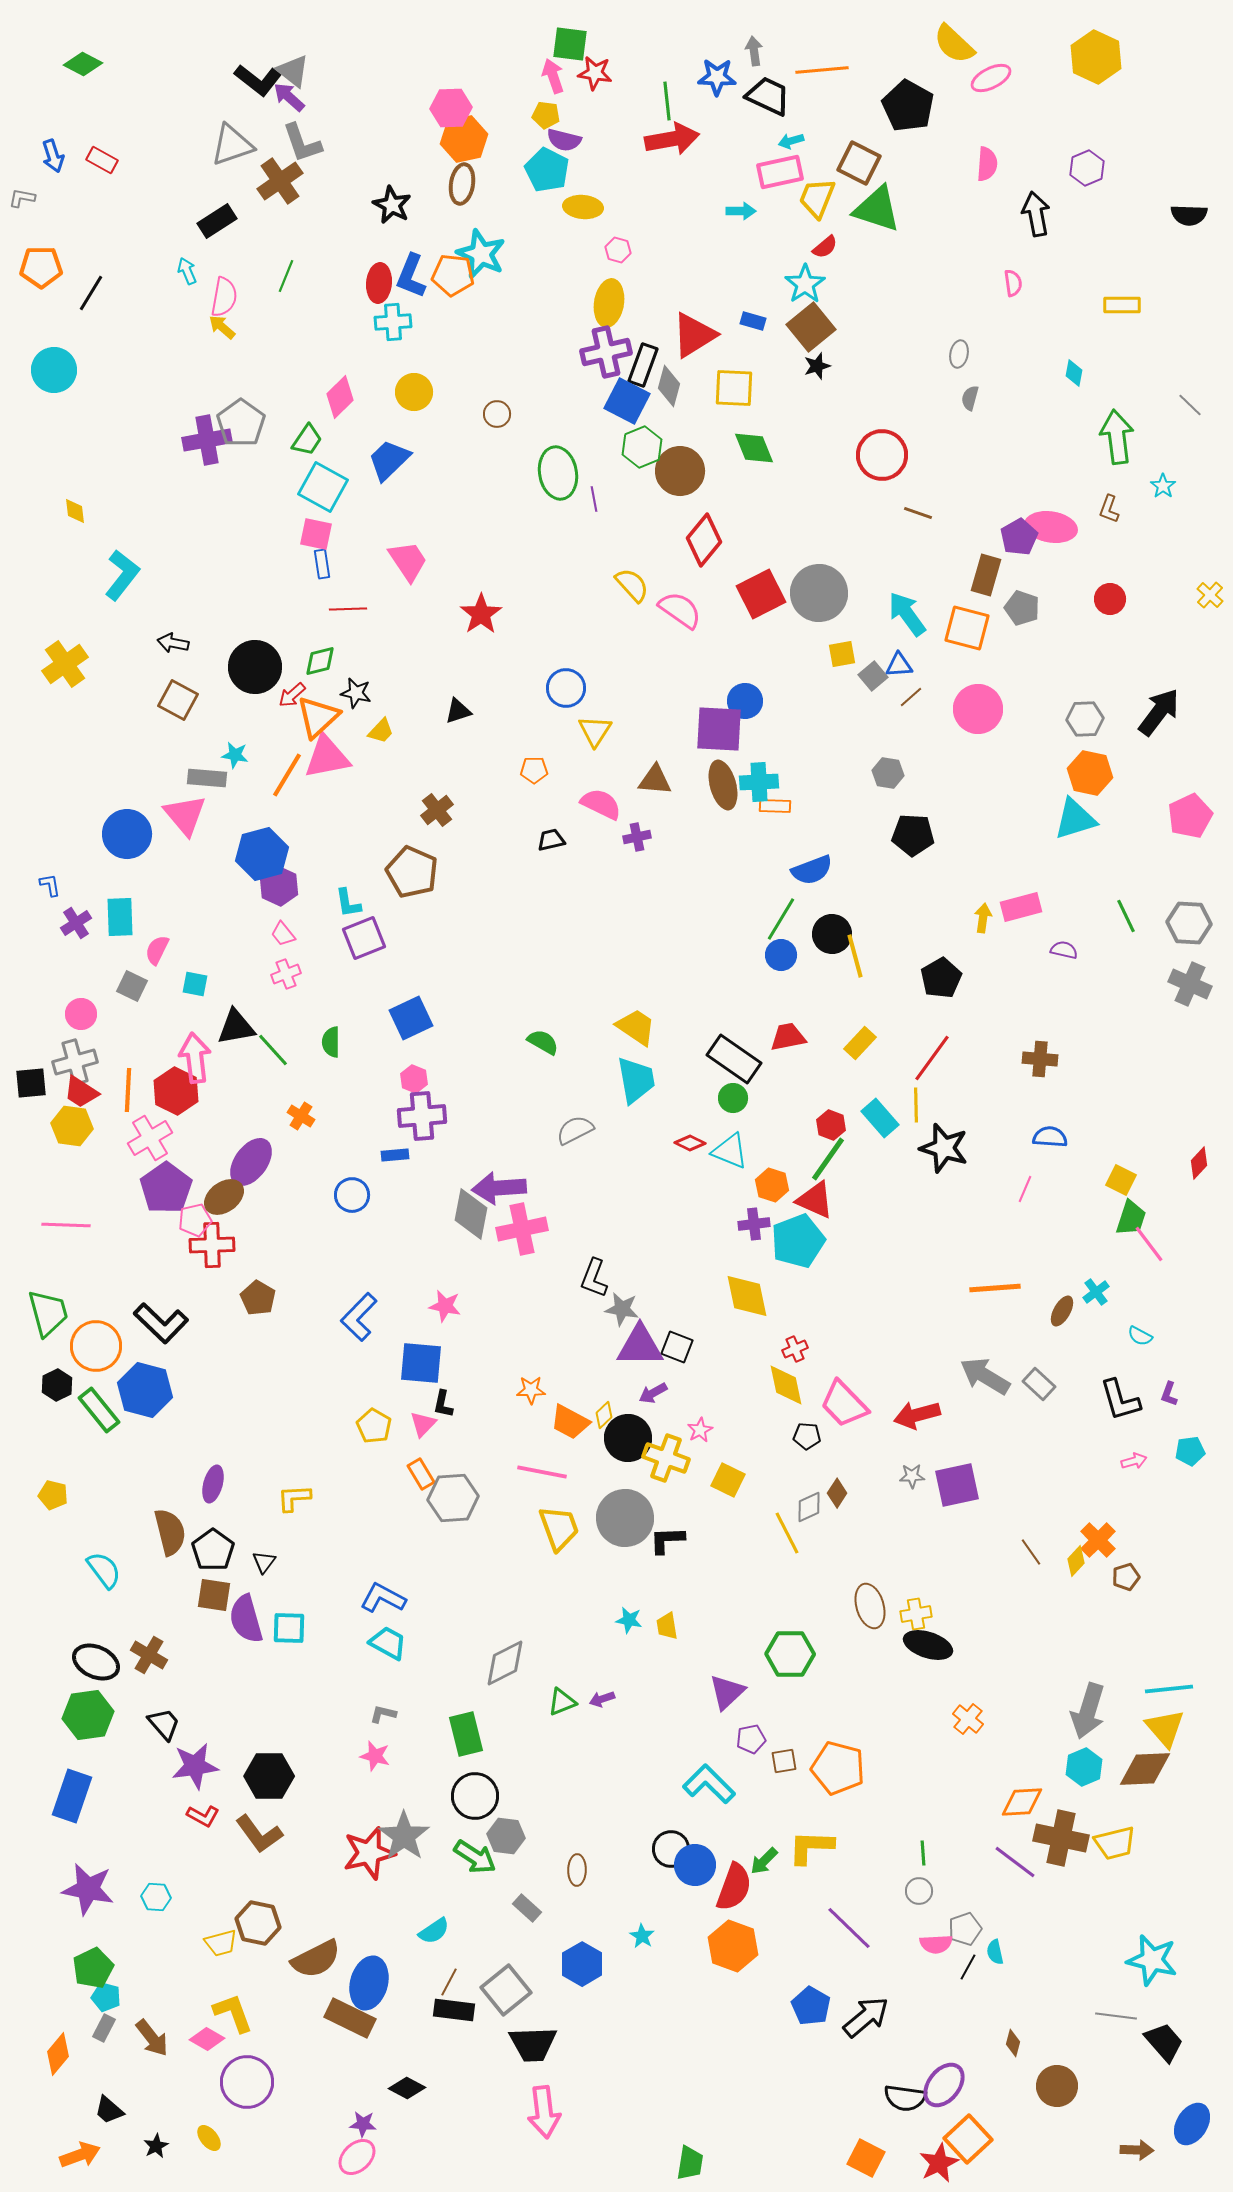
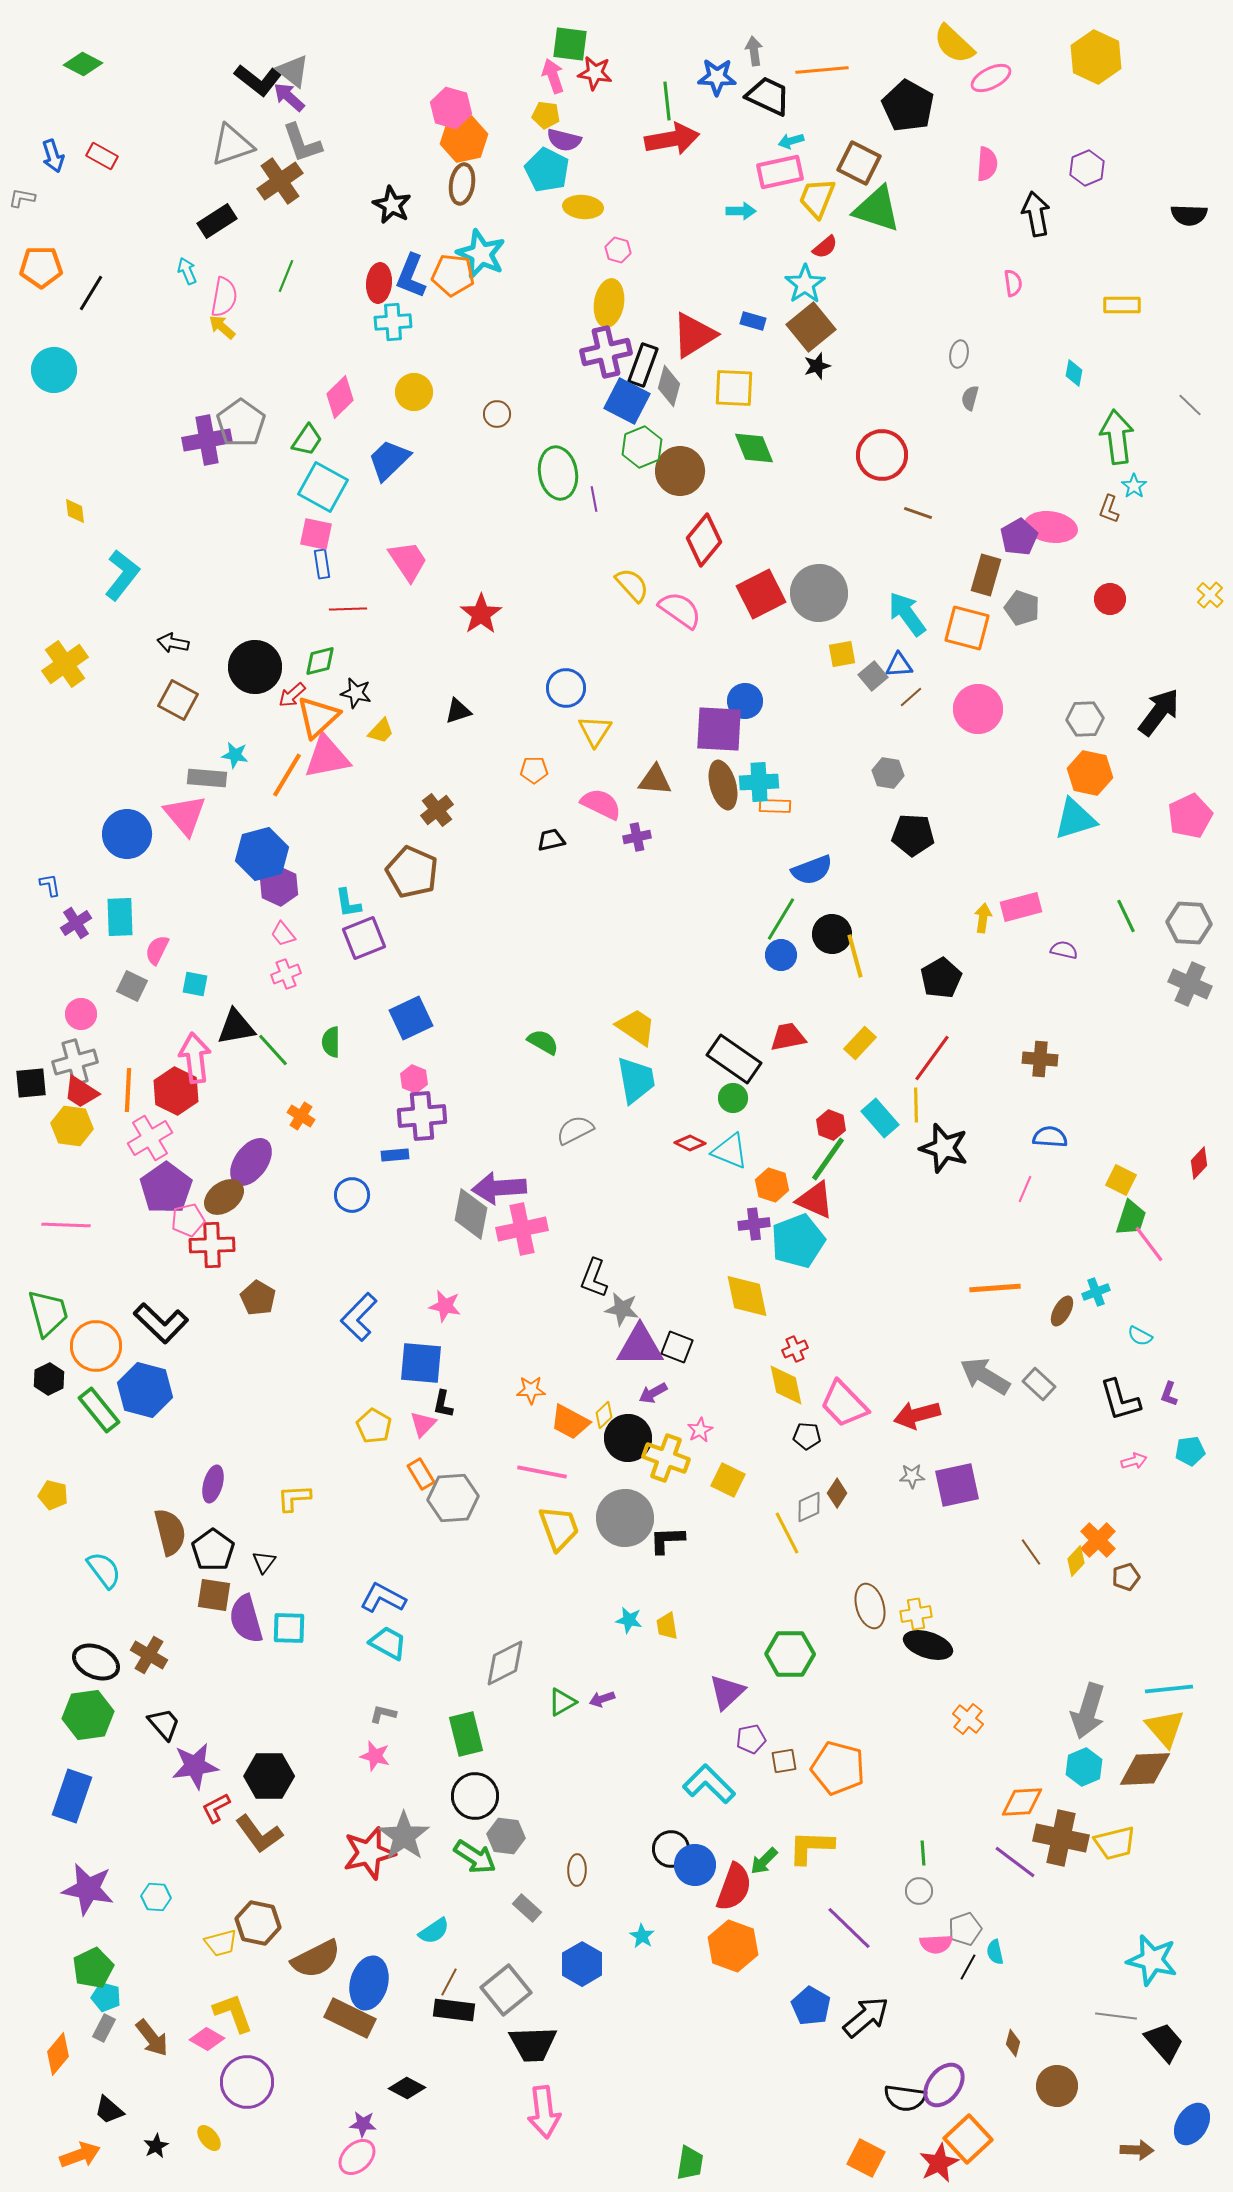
pink hexagon at (451, 108): rotated 18 degrees clockwise
red rectangle at (102, 160): moved 4 px up
cyan star at (1163, 486): moved 29 px left
pink pentagon at (195, 1220): moved 7 px left
cyan cross at (1096, 1292): rotated 16 degrees clockwise
black hexagon at (57, 1385): moved 8 px left, 6 px up
green triangle at (562, 1702): rotated 8 degrees counterclockwise
red L-shape at (203, 1816): moved 13 px right, 8 px up; rotated 124 degrees clockwise
